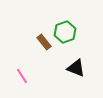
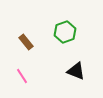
brown rectangle: moved 18 px left
black triangle: moved 3 px down
